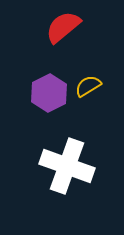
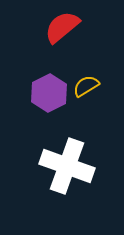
red semicircle: moved 1 px left
yellow semicircle: moved 2 px left
